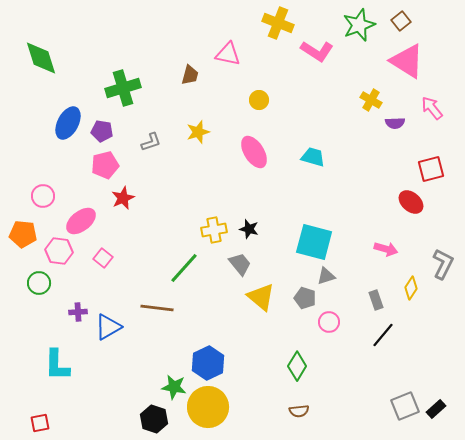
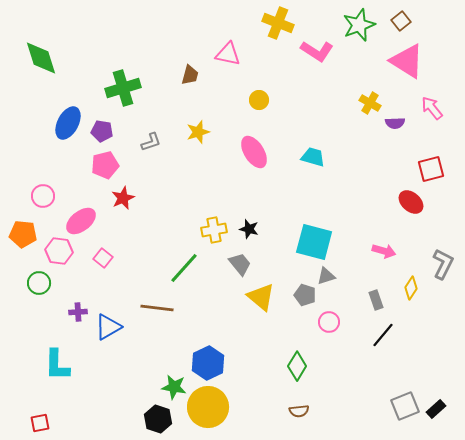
yellow cross at (371, 100): moved 1 px left, 3 px down
pink arrow at (386, 249): moved 2 px left, 2 px down
gray pentagon at (305, 298): moved 3 px up
black hexagon at (154, 419): moved 4 px right
